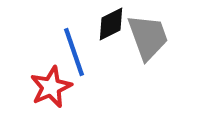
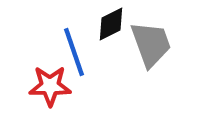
gray trapezoid: moved 3 px right, 7 px down
red star: moved 1 px left, 1 px up; rotated 24 degrees clockwise
